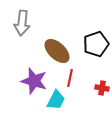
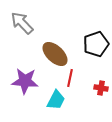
gray arrow: rotated 130 degrees clockwise
brown ellipse: moved 2 px left, 3 px down
purple star: moved 9 px left; rotated 12 degrees counterclockwise
red cross: moved 1 px left
